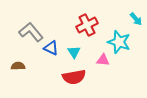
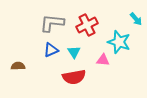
gray L-shape: moved 21 px right, 9 px up; rotated 45 degrees counterclockwise
blue triangle: moved 2 px down; rotated 49 degrees counterclockwise
